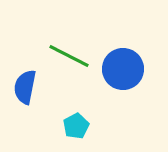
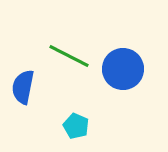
blue semicircle: moved 2 px left
cyan pentagon: rotated 20 degrees counterclockwise
